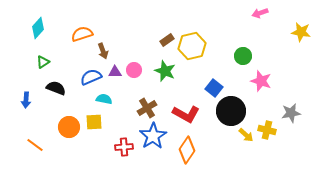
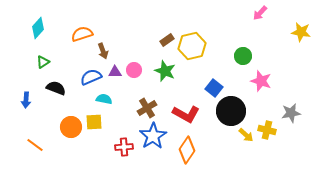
pink arrow: rotated 28 degrees counterclockwise
orange circle: moved 2 px right
